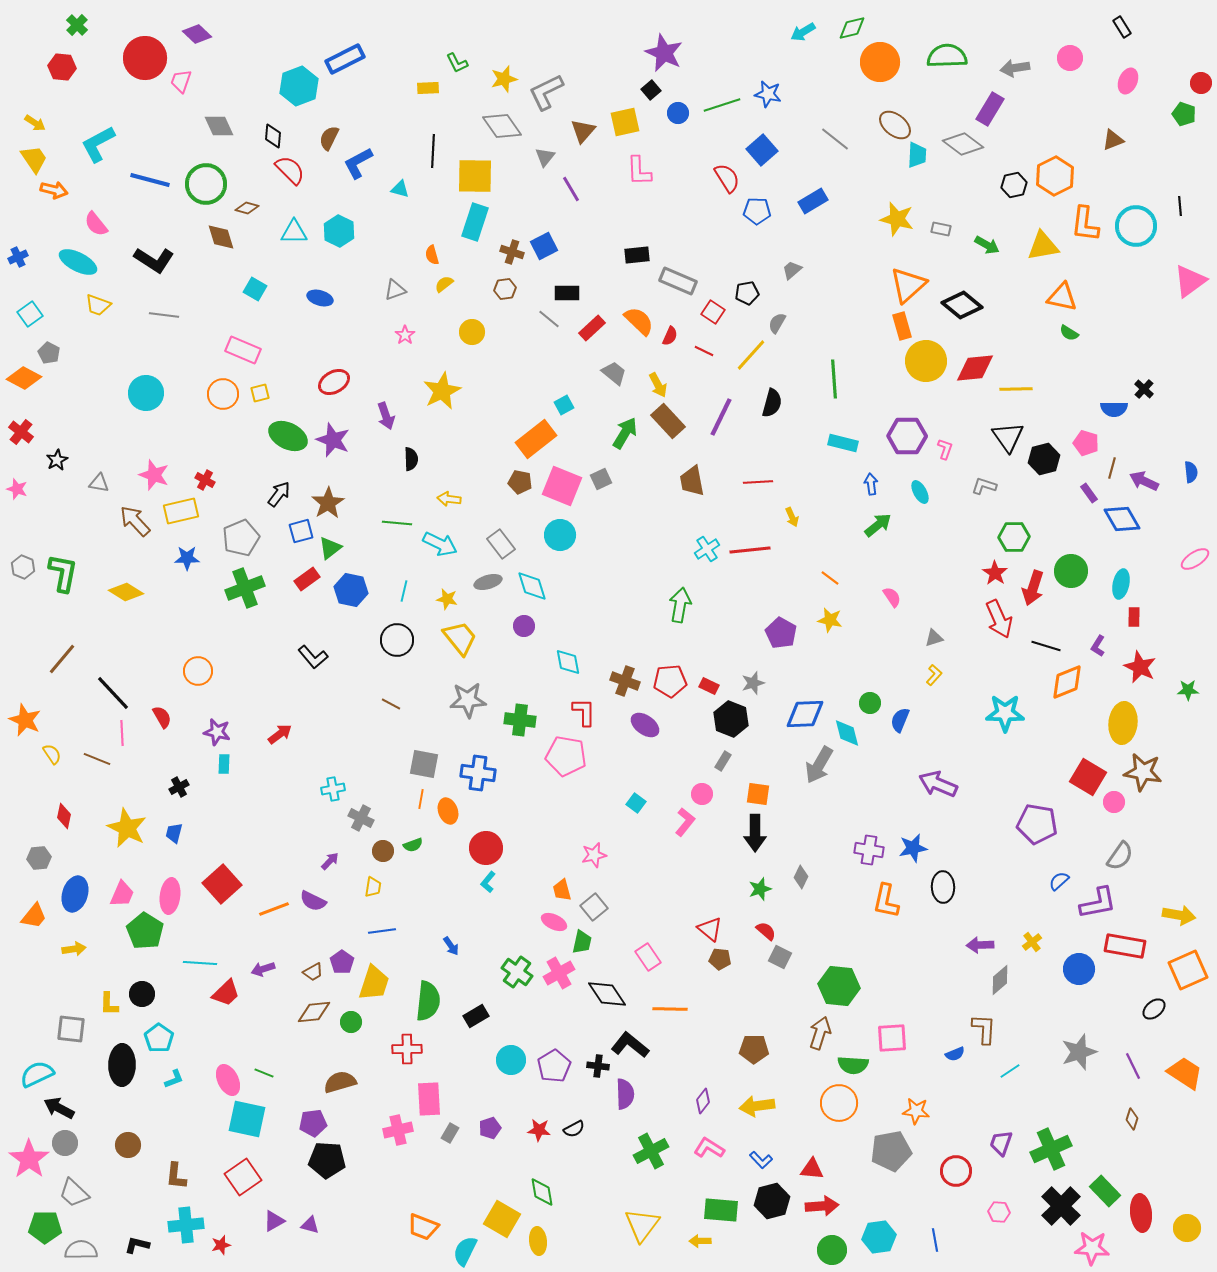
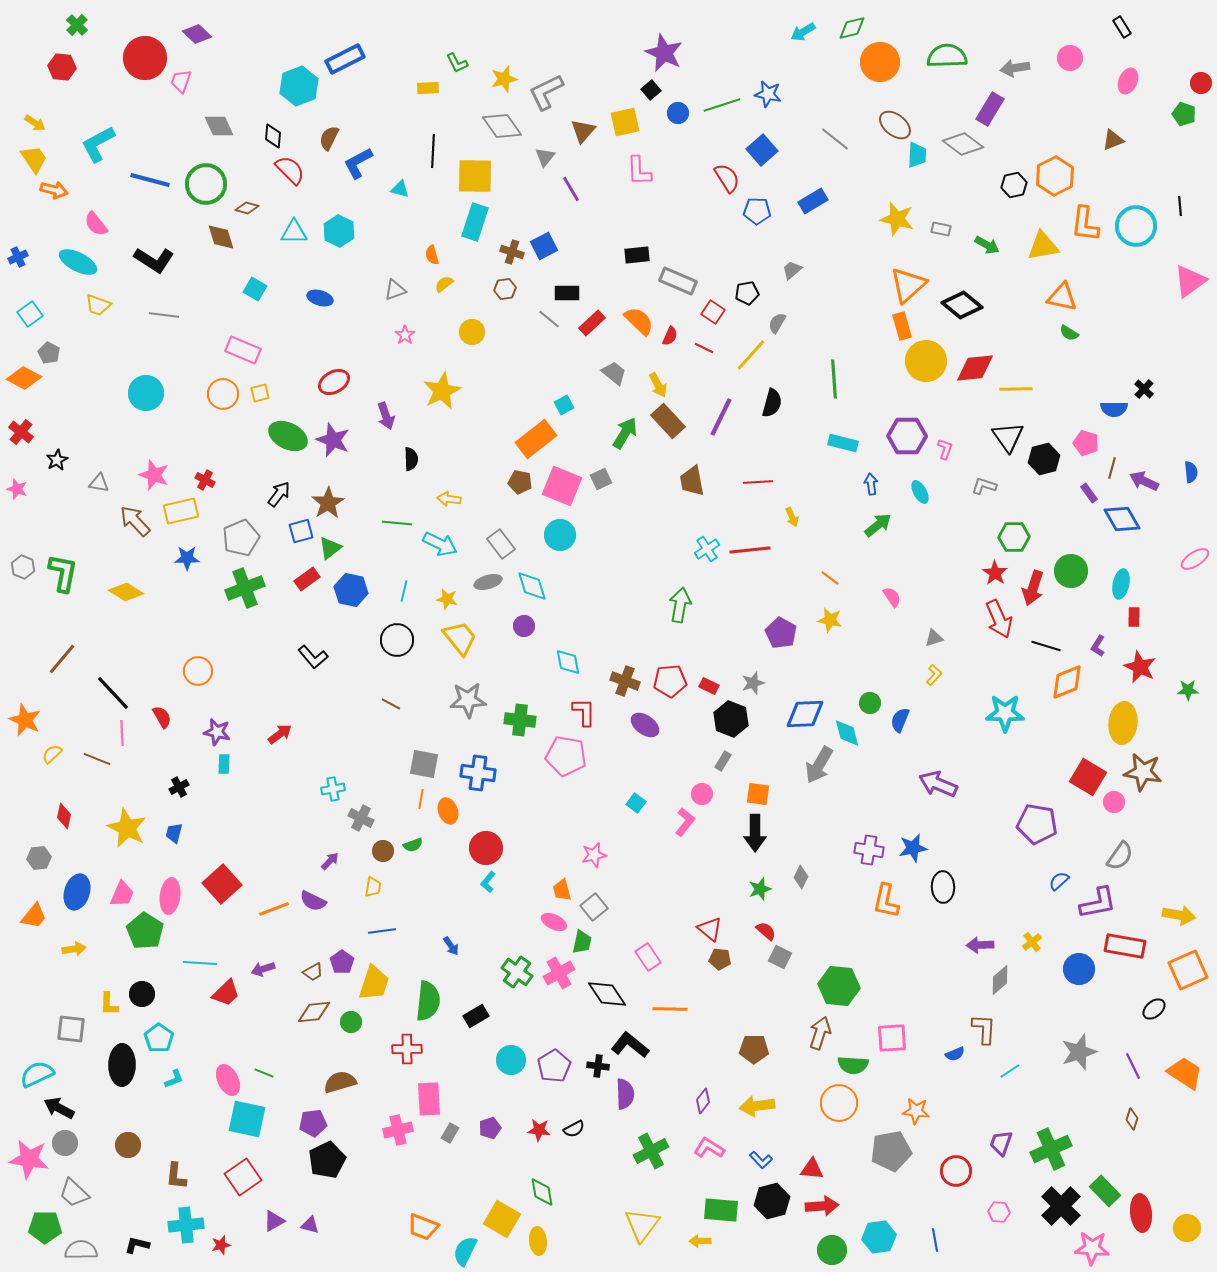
red rectangle at (592, 328): moved 5 px up
red line at (704, 351): moved 3 px up
yellow semicircle at (52, 754): rotated 100 degrees counterclockwise
blue ellipse at (75, 894): moved 2 px right, 2 px up
pink star at (29, 1159): rotated 27 degrees counterclockwise
black pentagon at (327, 1160): rotated 30 degrees counterclockwise
